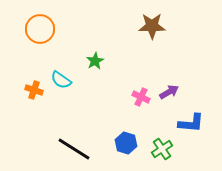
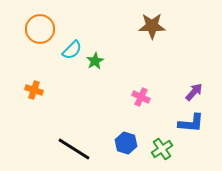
cyan semicircle: moved 11 px right, 30 px up; rotated 80 degrees counterclockwise
purple arrow: moved 25 px right; rotated 18 degrees counterclockwise
